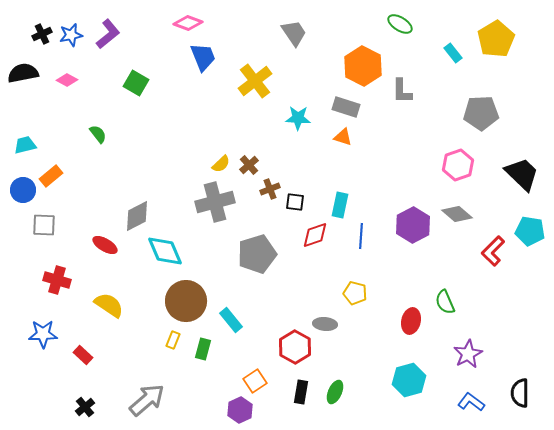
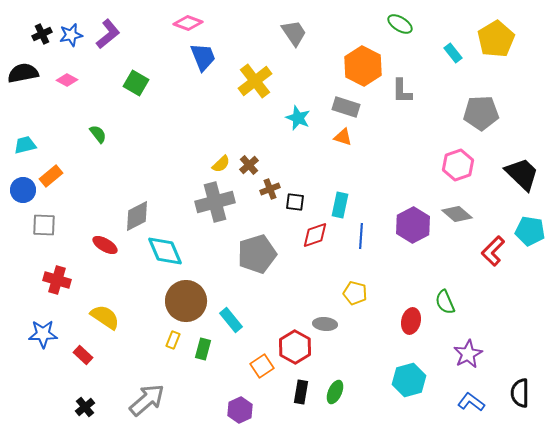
cyan star at (298, 118): rotated 20 degrees clockwise
yellow semicircle at (109, 305): moved 4 px left, 12 px down
orange square at (255, 381): moved 7 px right, 15 px up
